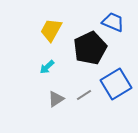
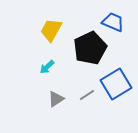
gray line: moved 3 px right
